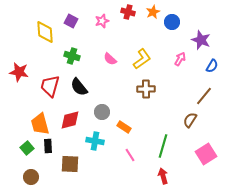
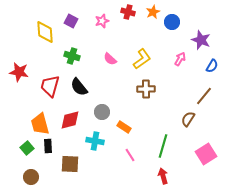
brown semicircle: moved 2 px left, 1 px up
